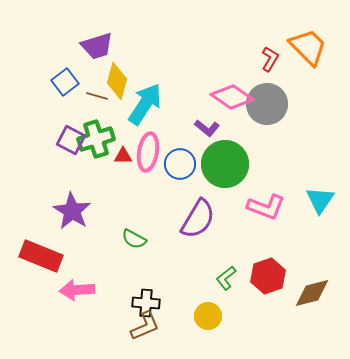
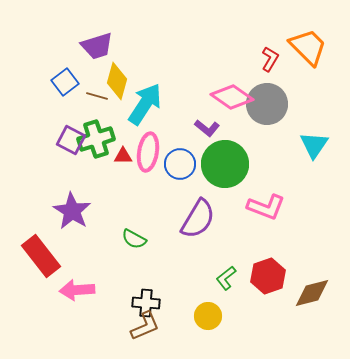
cyan triangle: moved 6 px left, 55 px up
red rectangle: rotated 30 degrees clockwise
